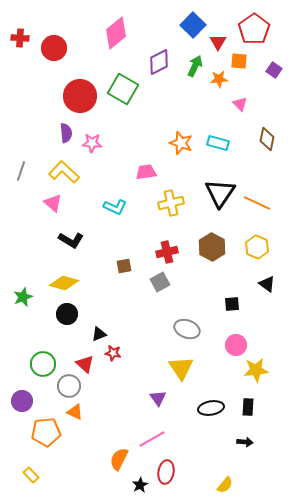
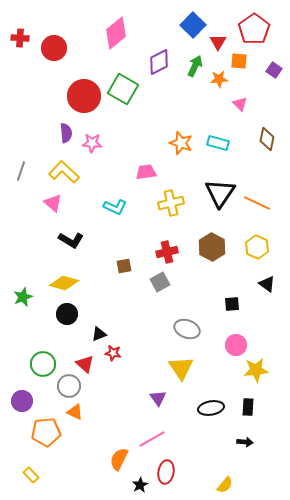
red circle at (80, 96): moved 4 px right
